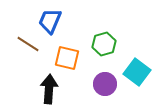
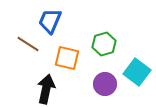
black arrow: moved 3 px left; rotated 8 degrees clockwise
